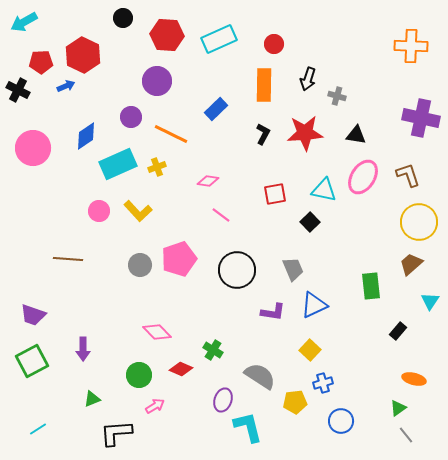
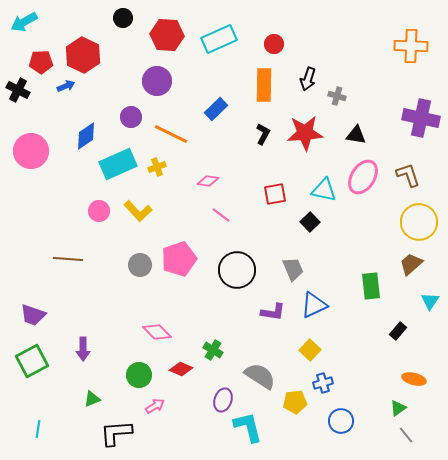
pink circle at (33, 148): moved 2 px left, 3 px down
cyan line at (38, 429): rotated 48 degrees counterclockwise
